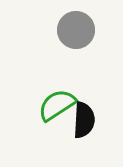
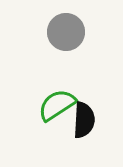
gray circle: moved 10 px left, 2 px down
